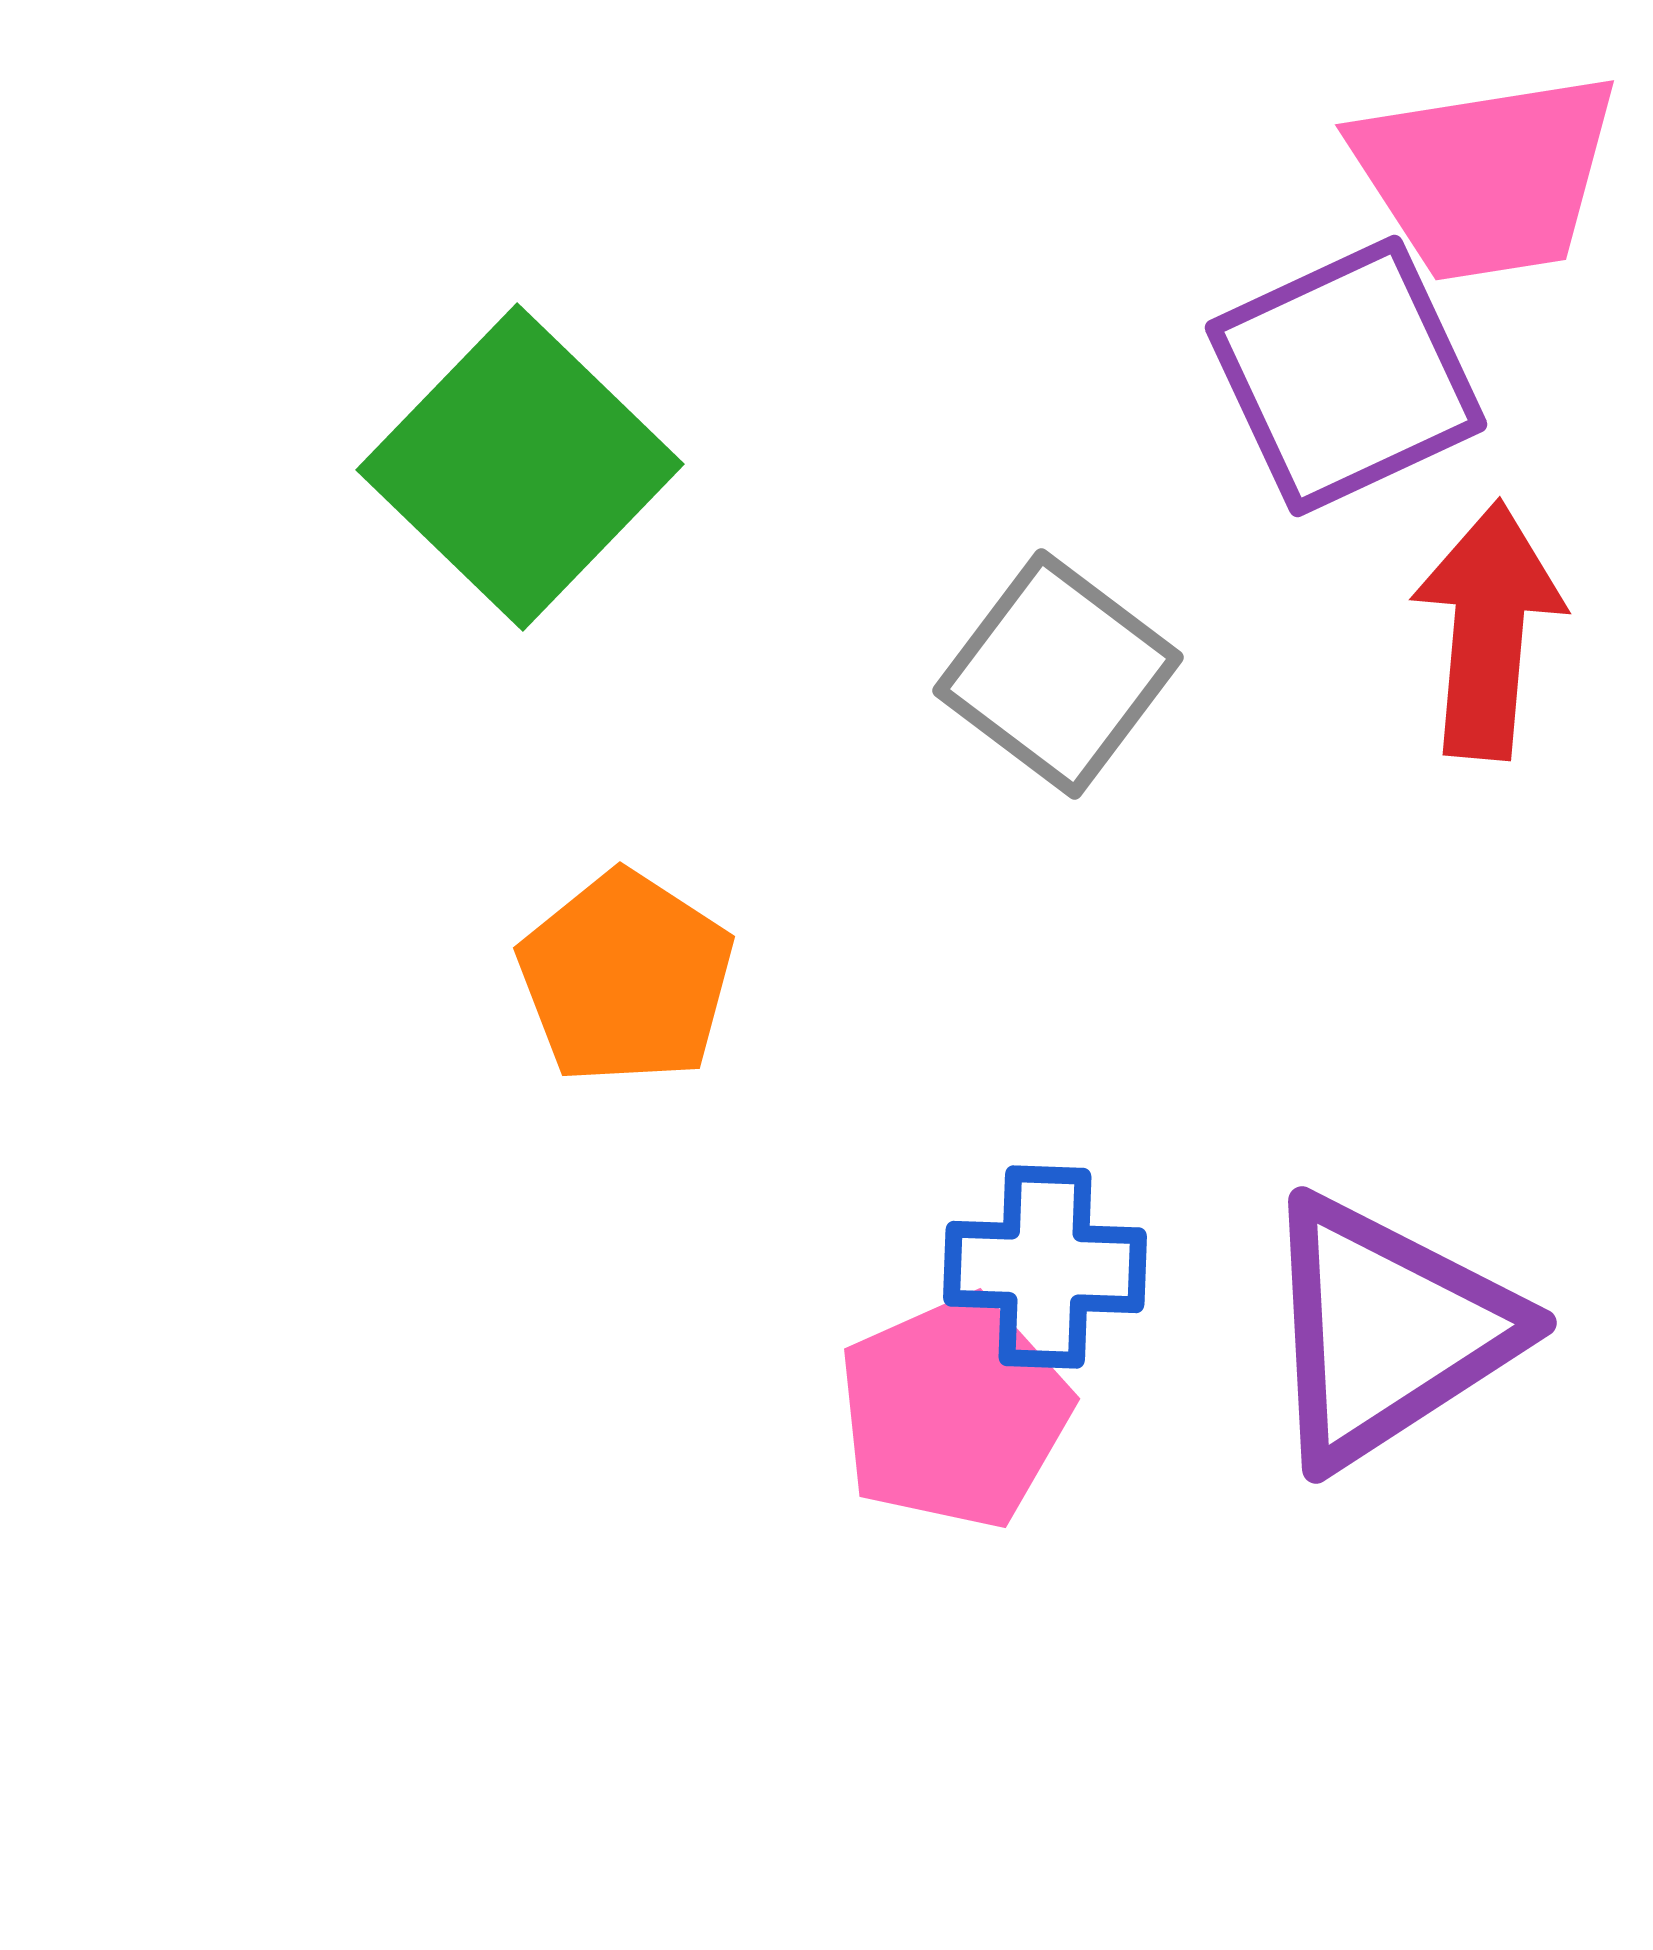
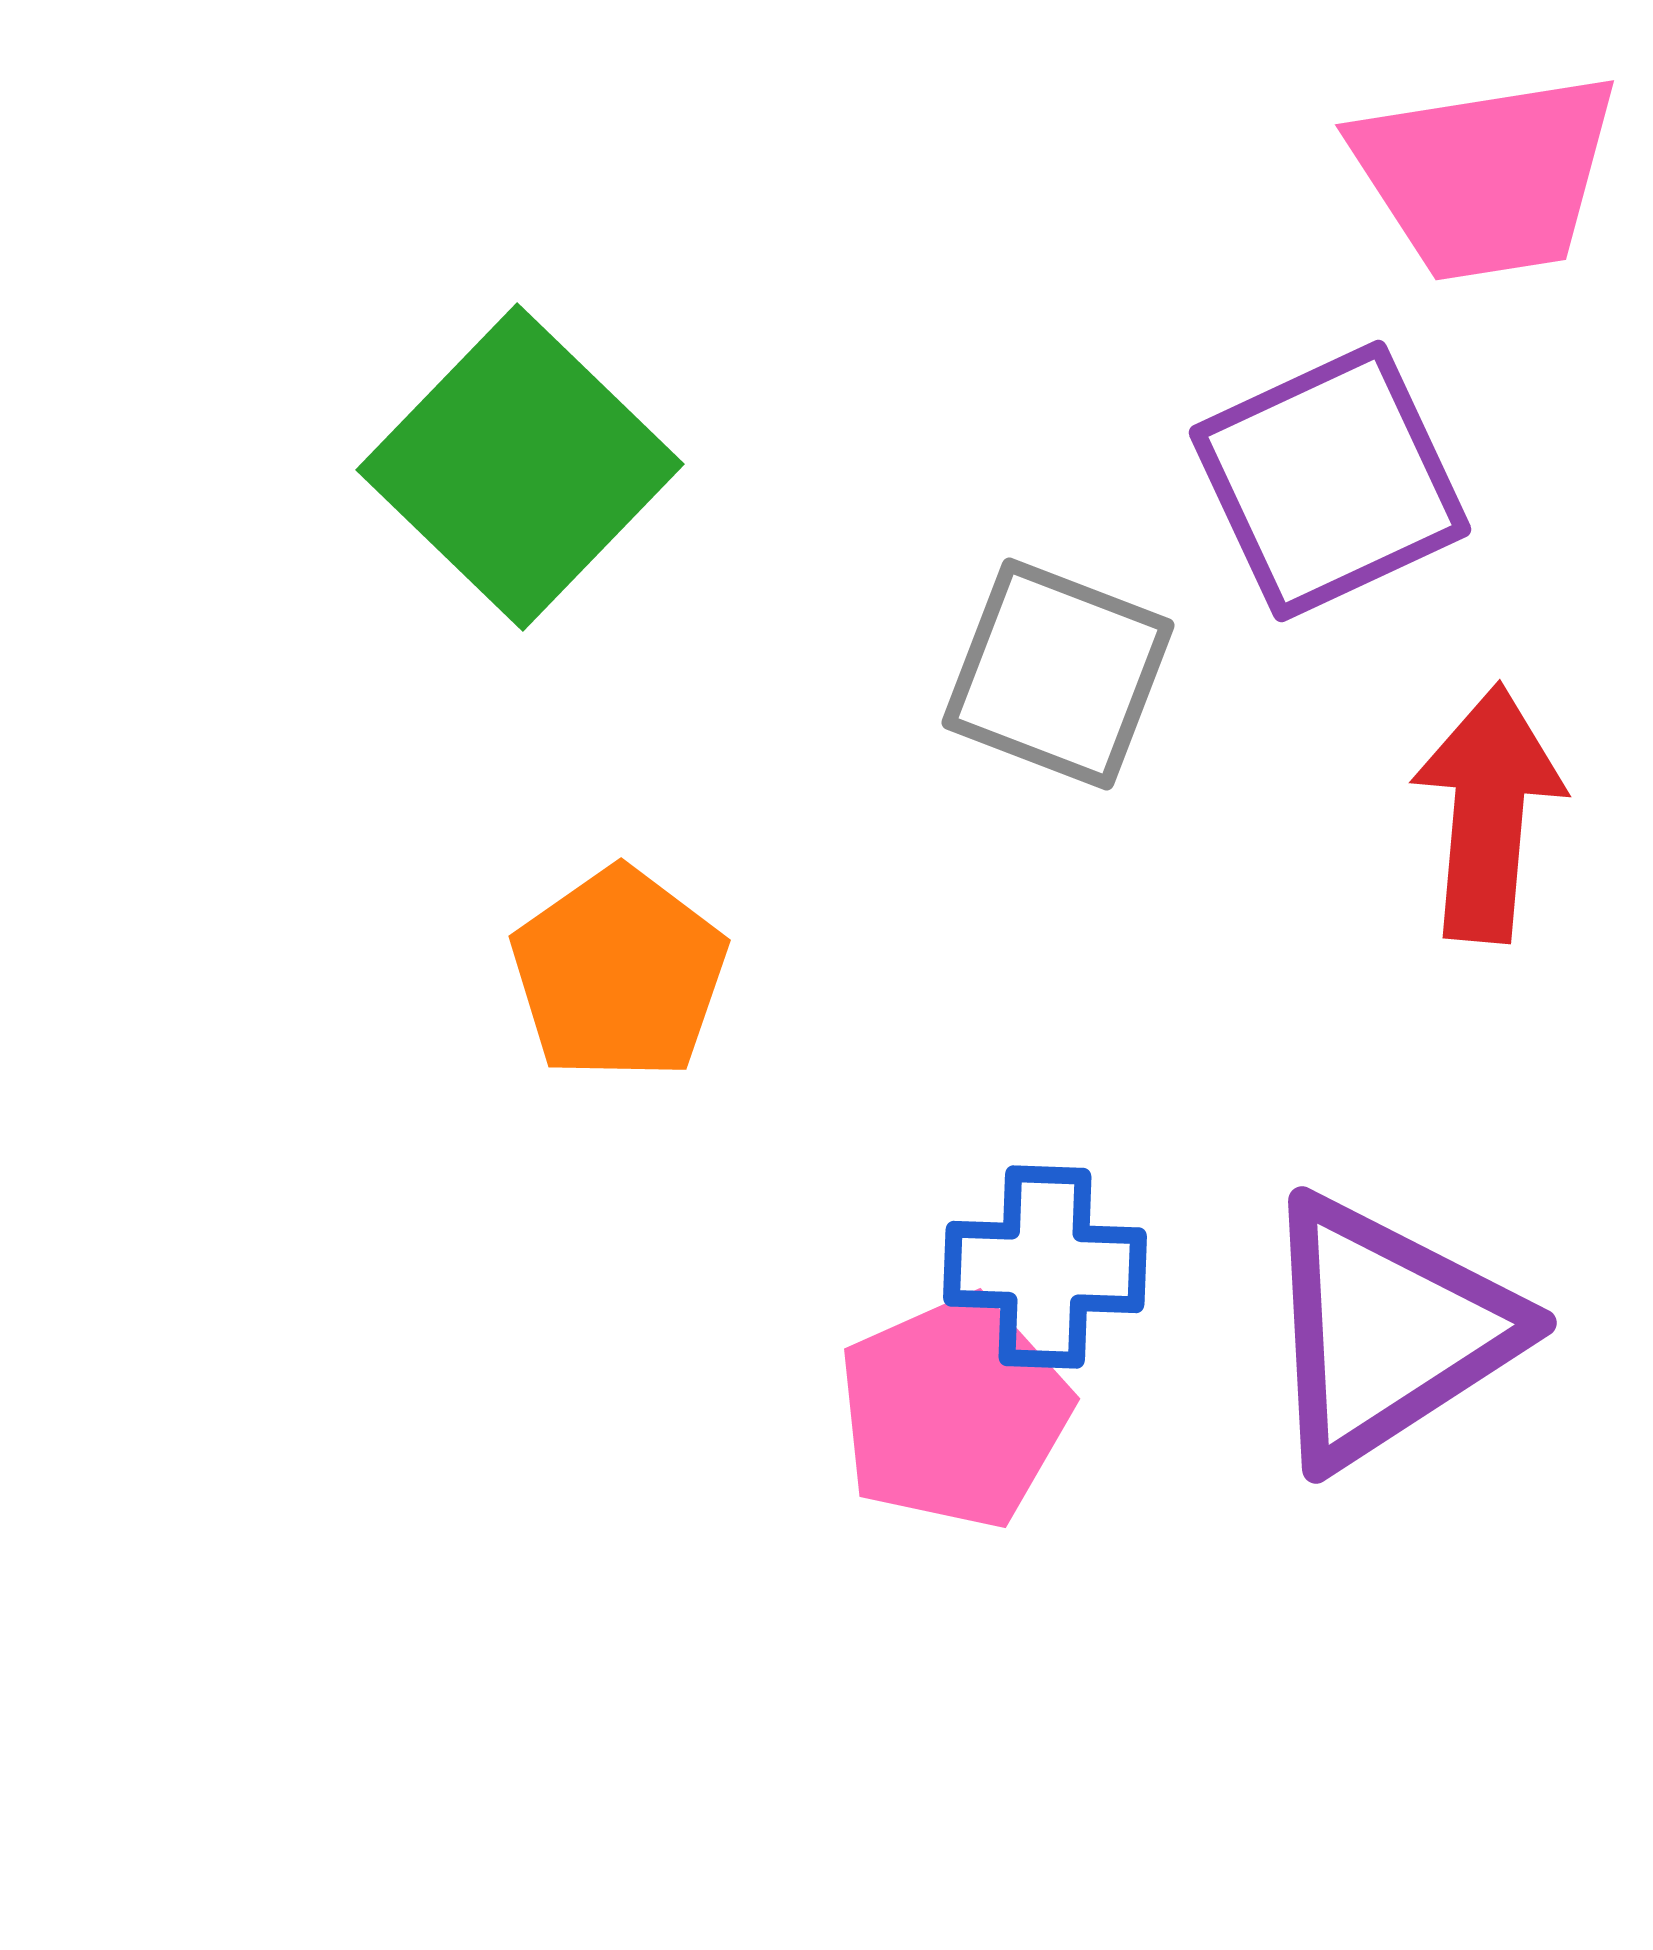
purple square: moved 16 px left, 105 px down
red arrow: moved 183 px down
gray square: rotated 16 degrees counterclockwise
orange pentagon: moved 7 px left, 4 px up; rotated 4 degrees clockwise
